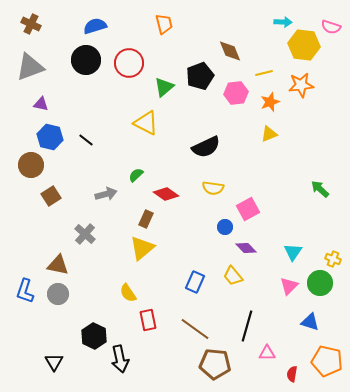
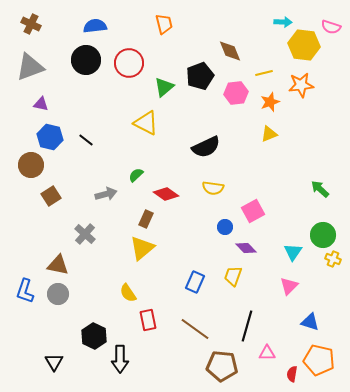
blue semicircle at (95, 26): rotated 10 degrees clockwise
pink square at (248, 209): moved 5 px right, 2 px down
yellow trapezoid at (233, 276): rotated 60 degrees clockwise
green circle at (320, 283): moved 3 px right, 48 px up
black arrow at (120, 359): rotated 12 degrees clockwise
orange pentagon at (327, 361): moved 8 px left, 1 px up
brown pentagon at (215, 364): moved 7 px right, 2 px down
